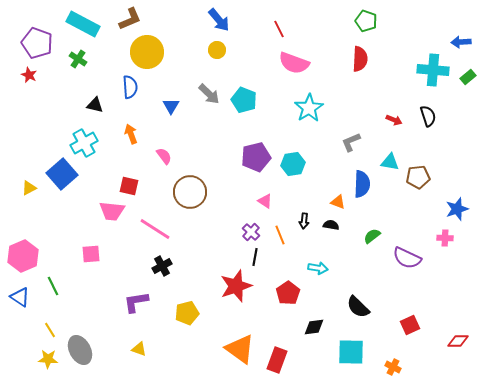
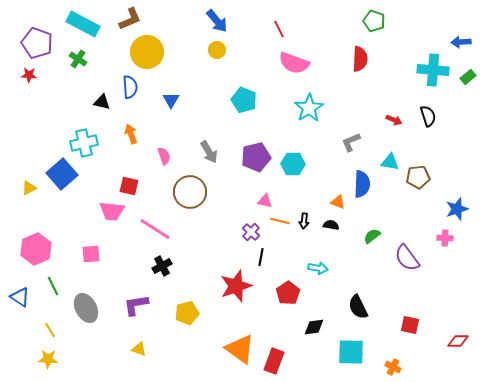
blue arrow at (219, 20): moved 2 px left, 1 px down
green pentagon at (366, 21): moved 8 px right
red star at (29, 75): rotated 21 degrees counterclockwise
gray arrow at (209, 94): moved 58 px down; rotated 15 degrees clockwise
black triangle at (95, 105): moved 7 px right, 3 px up
blue triangle at (171, 106): moved 6 px up
cyan cross at (84, 143): rotated 16 degrees clockwise
pink semicircle at (164, 156): rotated 18 degrees clockwise
cyan hexagon at (293, 164): rotated 10 degrees clockwise
pink triangle at (265, 201): rotated 21 degrees counterclockwise
orange line at (280, 235): moved 14 px up; rotated 54 degrees counterclockwise
pink hexagon at (23, 256): moved 13 px right, 7 px up
black line at (255, 257): moved 6 px right
purple semicircle at (407, 258): rotated 28 degrees clockwise
purple L-shape at (136, 302): moved 3 px down
black semicircle at (358, 307): rotated 20 degrees clockwise
red square at (410, 325): rotated 36 degrees clockwise
gray ellipse at (80, 350): moved 6 px right, 42 px up
red rectangle at (277, 360): moved 3 px left, 1 px down
